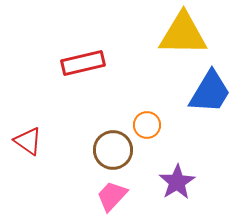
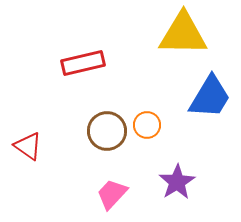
blue trapezoid: moved 5 px down
red triangle: moved 5 px down
brown circle: moved 6 px left, 19 px up
pink trapezoid: moved 2 px up
